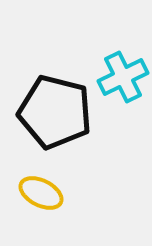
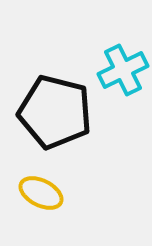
cyan cross: moved 7 px up
